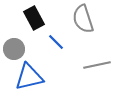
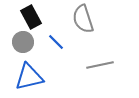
black rectangle: moved 3 px left, 1 px up
gray circle: moved 9 px right, 7 px up
gray line: moved 3 px right
